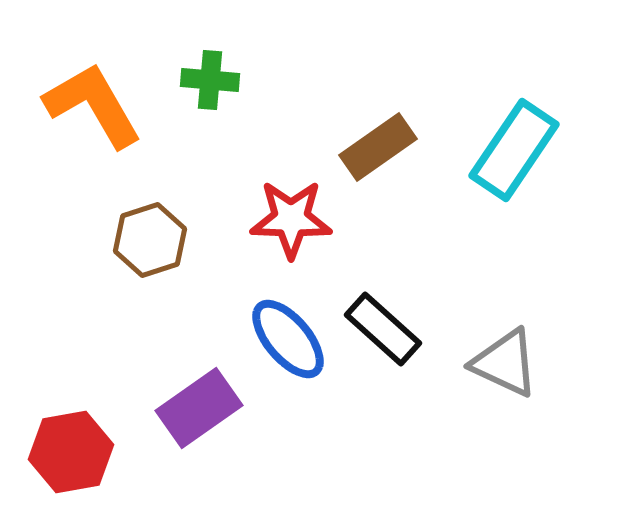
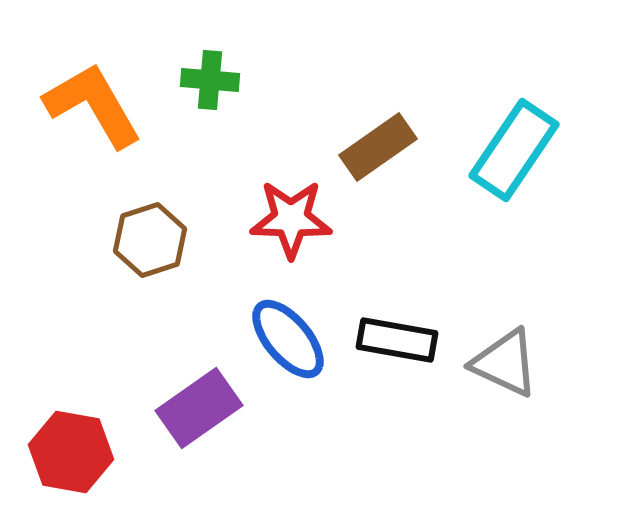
black rectangle: moved 14 px right, 11 px down; rotated 32 degrees counterclockwise
red hexagon: rotated 20 degrees clockwise
